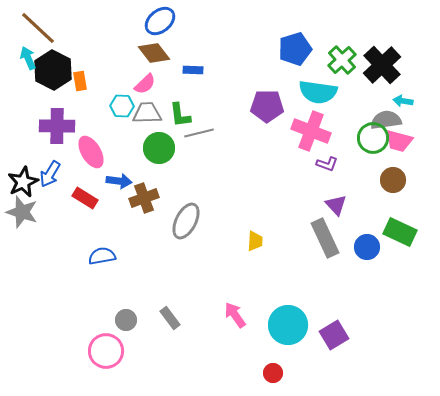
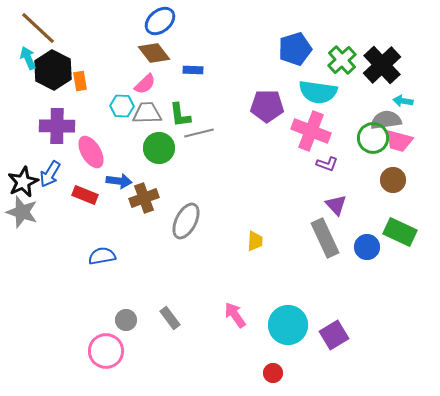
red rectangle at (85, 198): moved 3 px up; rotated 10 degrees counterclockwise
